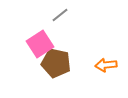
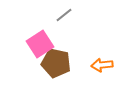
gray line: moved 4 px right
orange arrow: moved 4 px left
